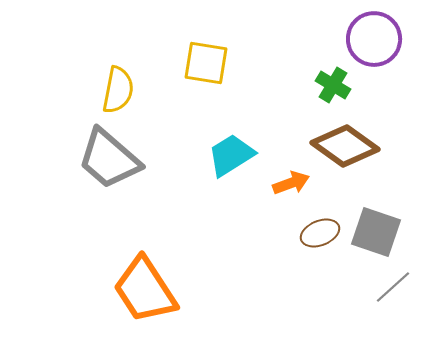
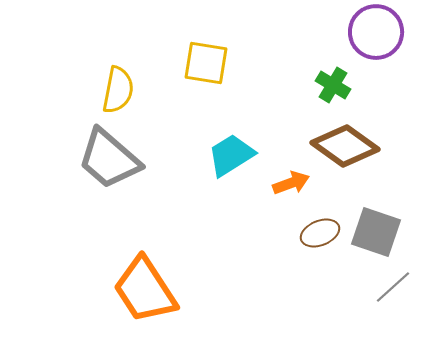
purple circle: moved 2 px right, 7 px up
